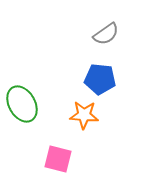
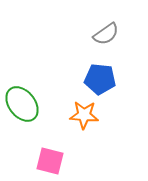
green ellipse: rotated 9 degrees counterclockwise
pink square: moved 8 px left, 2 px down
